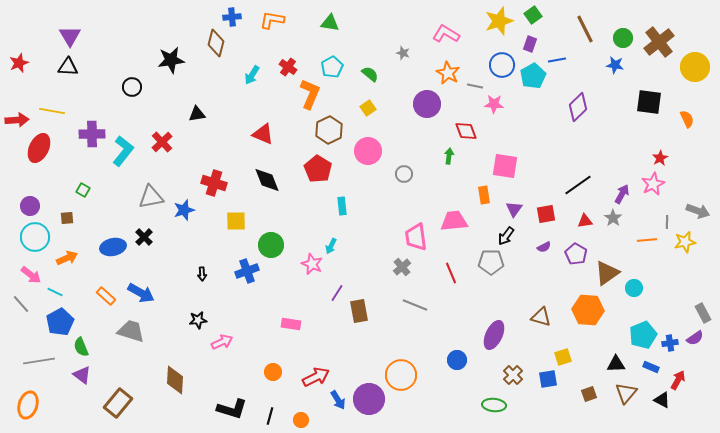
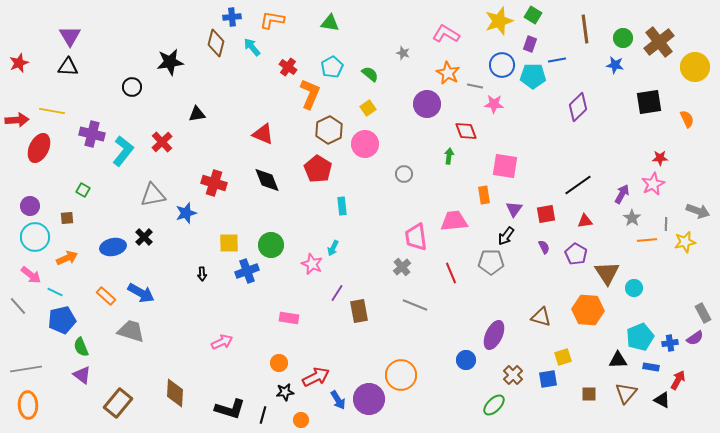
green square at (533, 15): rotated 24 degrees counterclockwise
brown line at (585, 29): rotated 20 degrees clockwise
black star at (171, 60): moved 1 px left, 2 px down
cyan arrow at (252, 75): moved 28 px up; rotated 108 degrees clockwise
cyan pentagon at (533, 76): rotated 30 degrees clockwise
black square at (649, 102): rotated 16 degrees counterclockwise
purple cross at (92, 134): rotated 15 degrees clockwise
pink circle at (368, 151): moved 3 px left, 7 px up
red star at (660, 158): rotated 28 degrees clockwise
gray triangle at (151, 197): moved 2 px right, 2 px up
blue star at (184, 210): moved 2 px right, 3 px down
gray star at (613, 218): moved 19 px right
yellow square at (236, 221): moved 7 px left, 22 px down
gray line at (667, 222): moved 1 px left, 2 px down
cyan arrow at (331, 246): moved 2 px right, 2 px down
purple semicircle at (544, 247): rotated 88 degrees counterclockwise
brown triangle at (607, 273): rotated 28 degrees counterclockwise
gray line at (21, 304): moved 3 px left, 2 px down
black star at (198, 320): moved 87 px right, 72 px down
blue pentagon at (60, 322): moved 2 px right, 2 px up; rotated 16 degrees clockwise
pink rectangle at (291, 324): moved 2 px left, 6 px up
cyan pentagon at (643, 335): moved 3 px left, 2 px down
blue circle at (457, 360): moved 9 px right
gray line at (39, 361): moved 13 px left, 8 px down
black triangle at (616, 364): moved 2 px right, 4 px up
blue rectangle at (651, 367): rotated 14 degrees counterclockwise
orange circle at (273, 372): moved 6 px right, 9 px up
brown diamond at (175, 380): moved 13 px down
brown square at (589, 394): rotated 21 degrees clockwise
orange ellipse at (28, 405): rotated 20 degrees counterclockwise
green ellipse at (494, 405): rotated 50 degrees counterclockwise
black L-shape at (232, 409): moved 2 px left
black line at (270, 416): moved 7 px left, 1 px up
